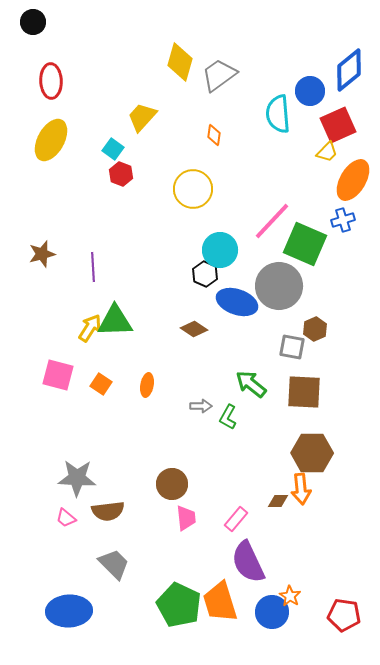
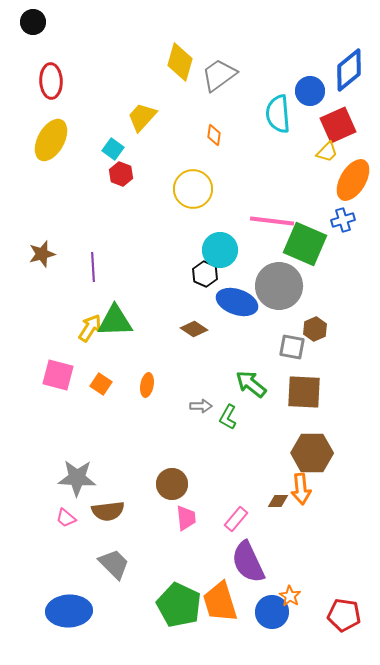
pink line at (272, 221): rotated 54 degrees clockwise
